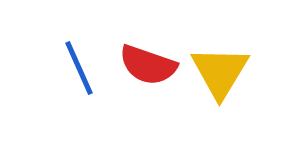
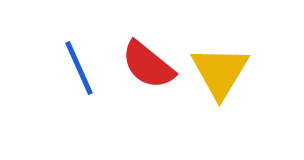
red semicircle: rotated 20 degrees clockwise
